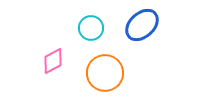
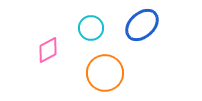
pink diamond: moved 5 px left, 11 px up
